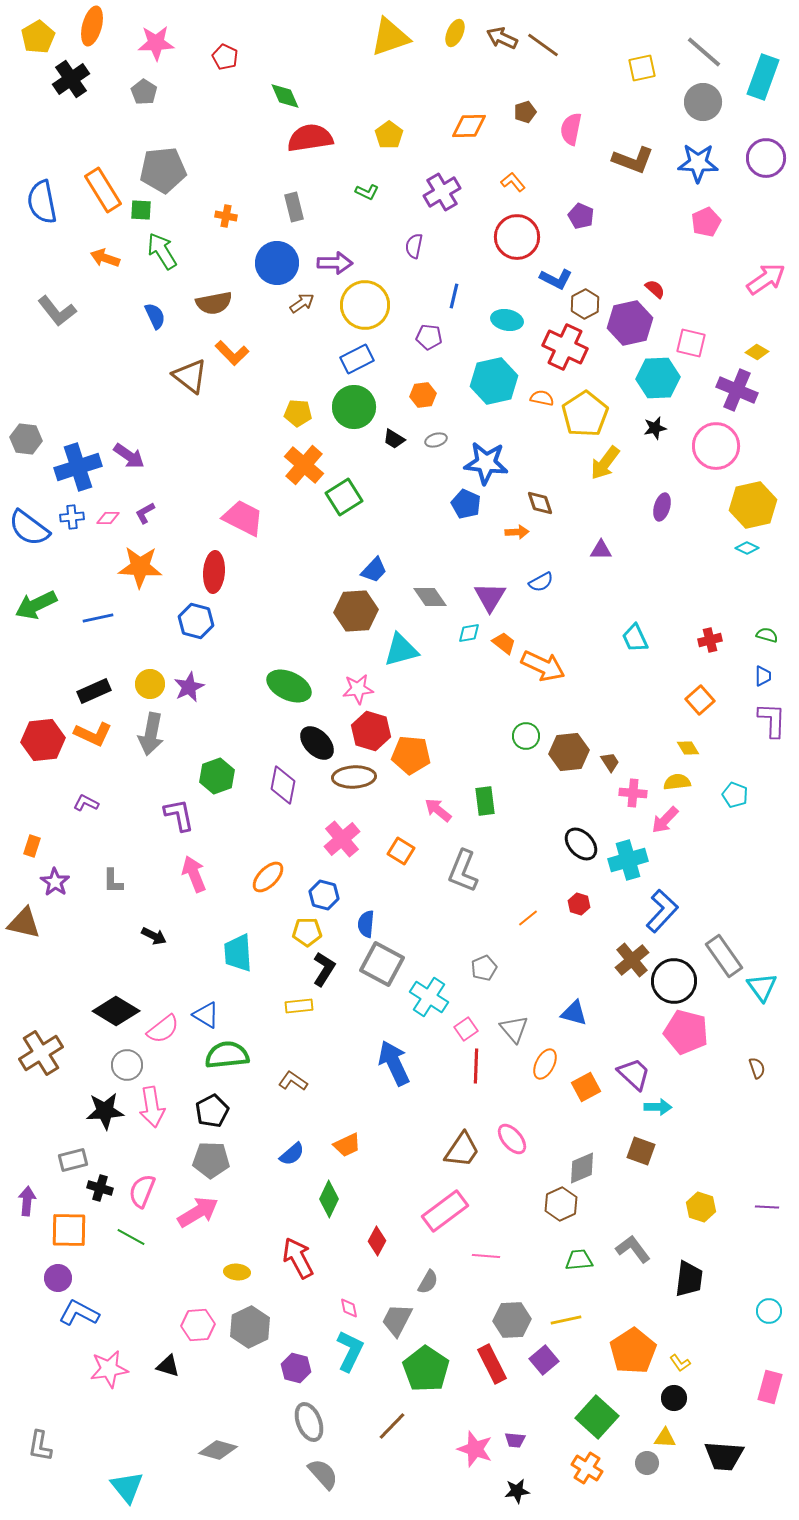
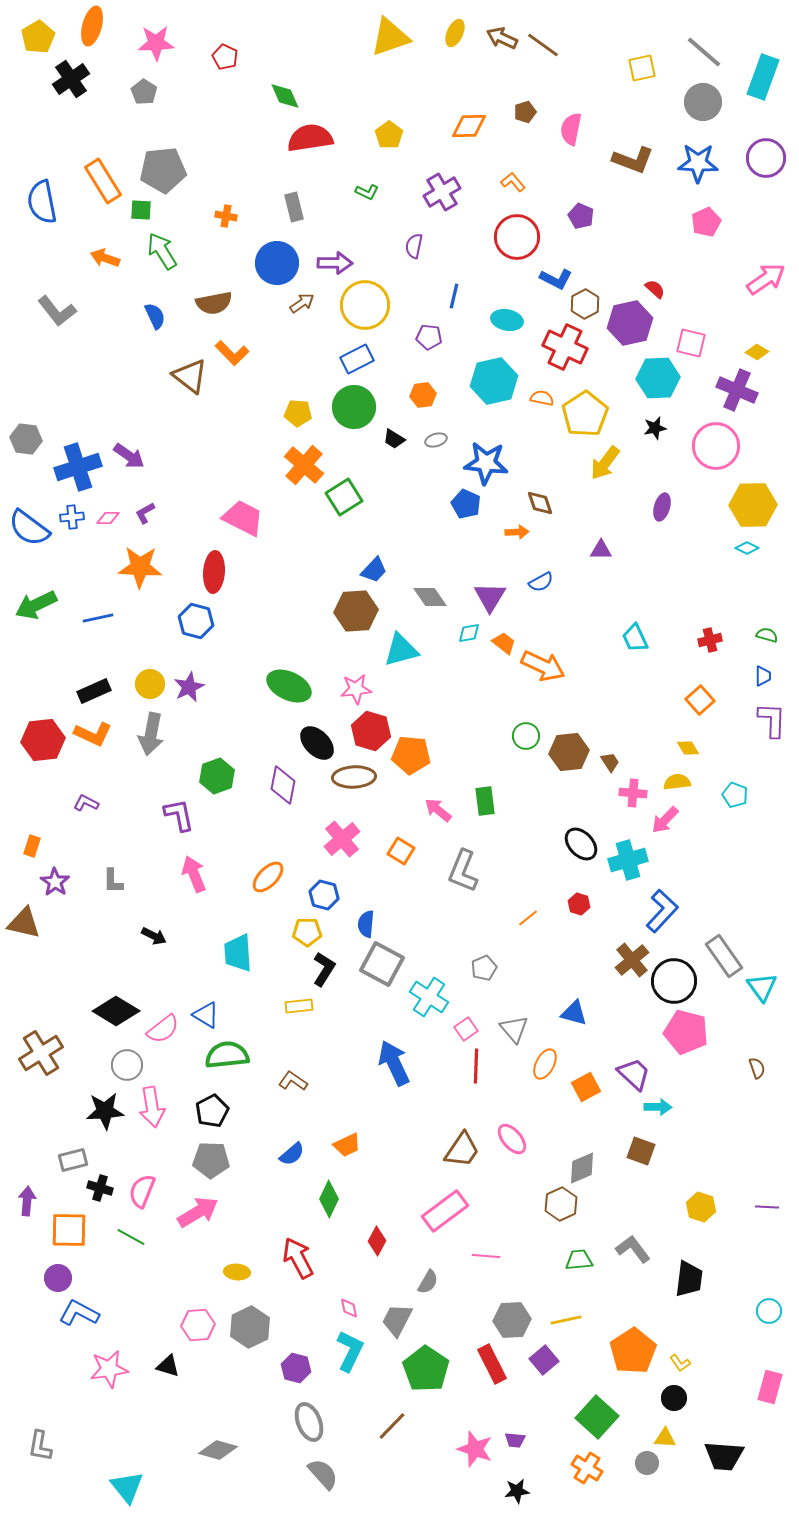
orange rectangle at (103, 190): moved 9 px up
yellow hexagon at (753, 505): rotated 12 degrees clockwise
pink star at (358, 689): moved 2 px left
